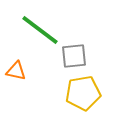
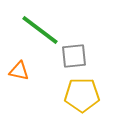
orange triangle: moved 3 px right
yellow pentagon: moved 1 px left, 2 px down; rotated 8 degrees clockwise
